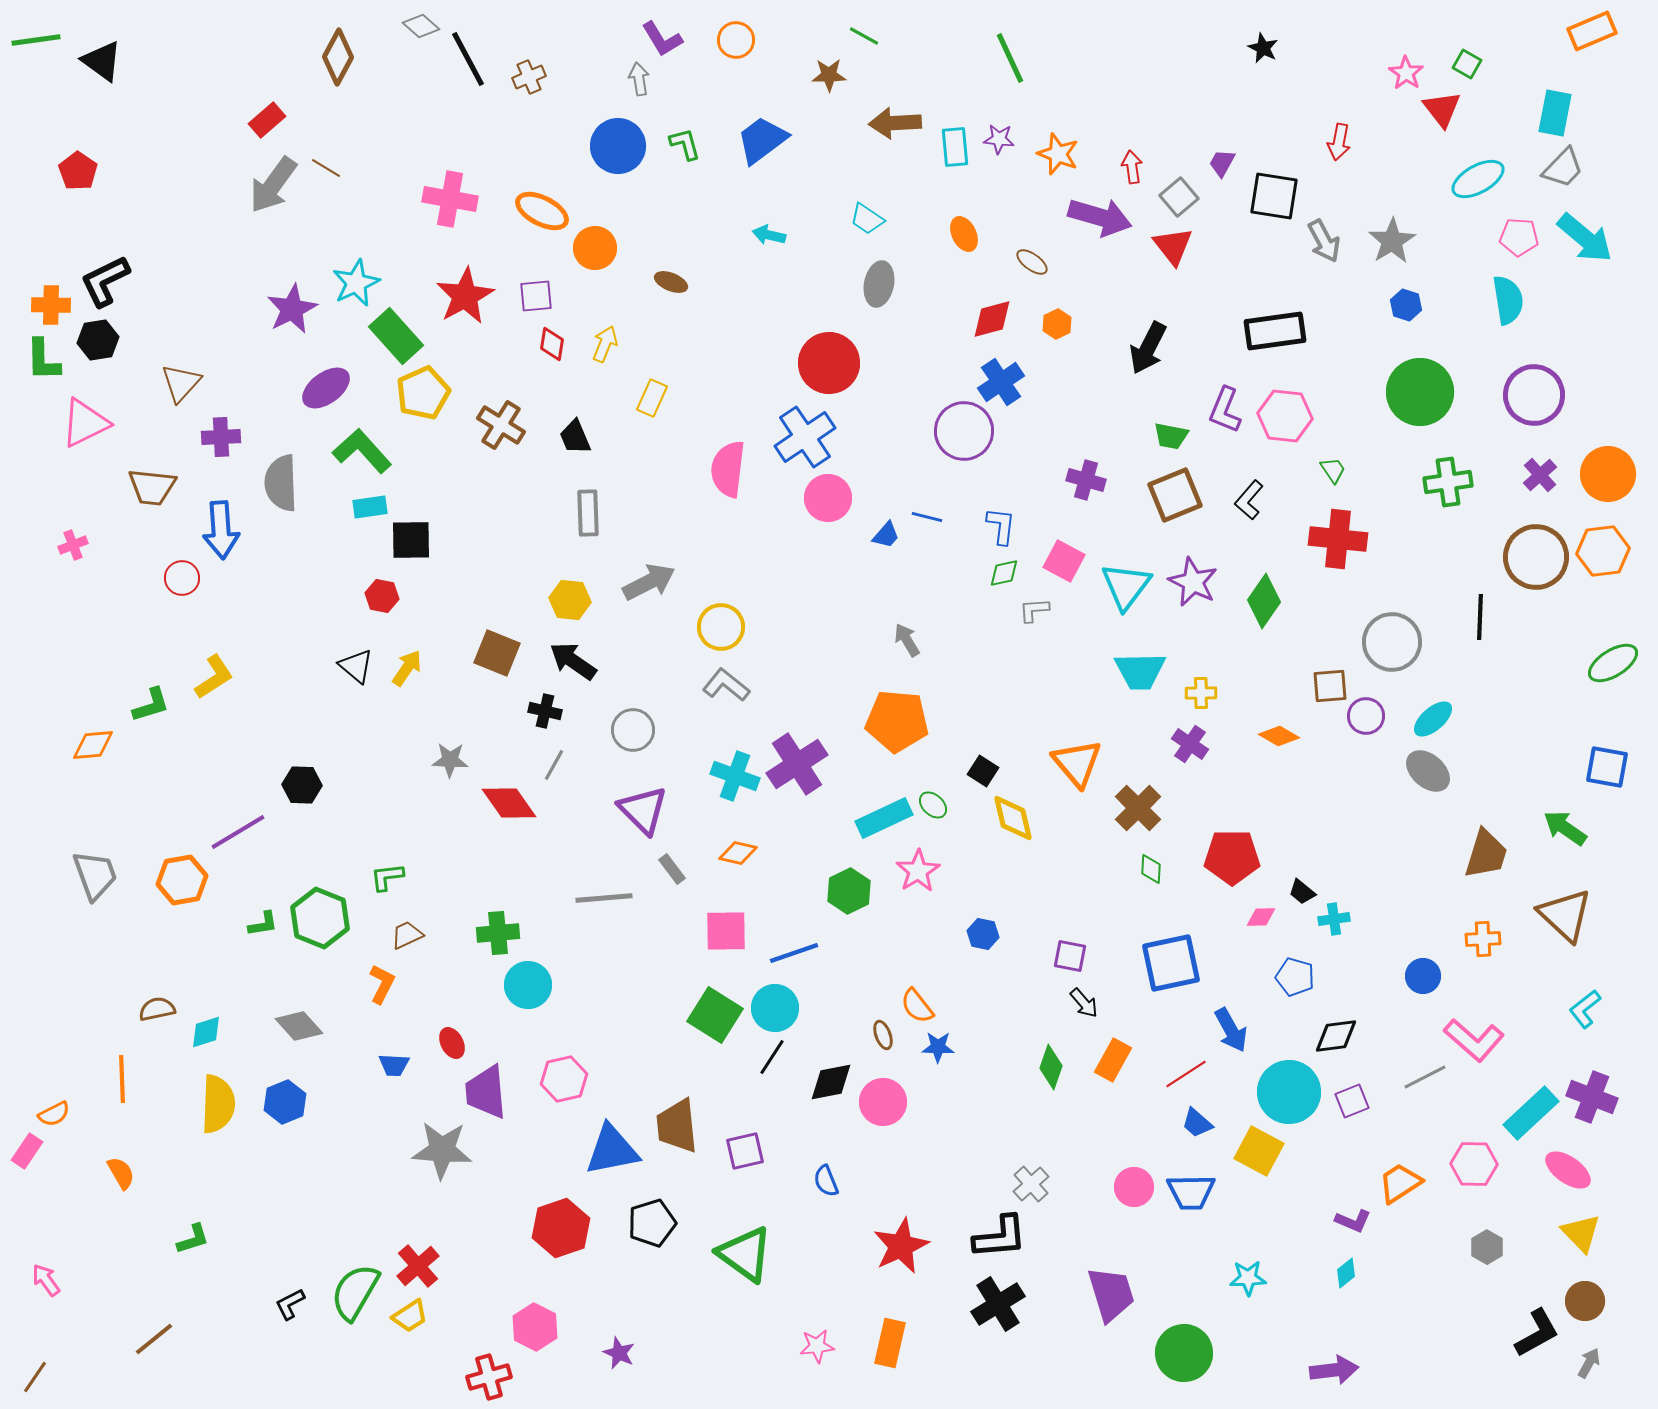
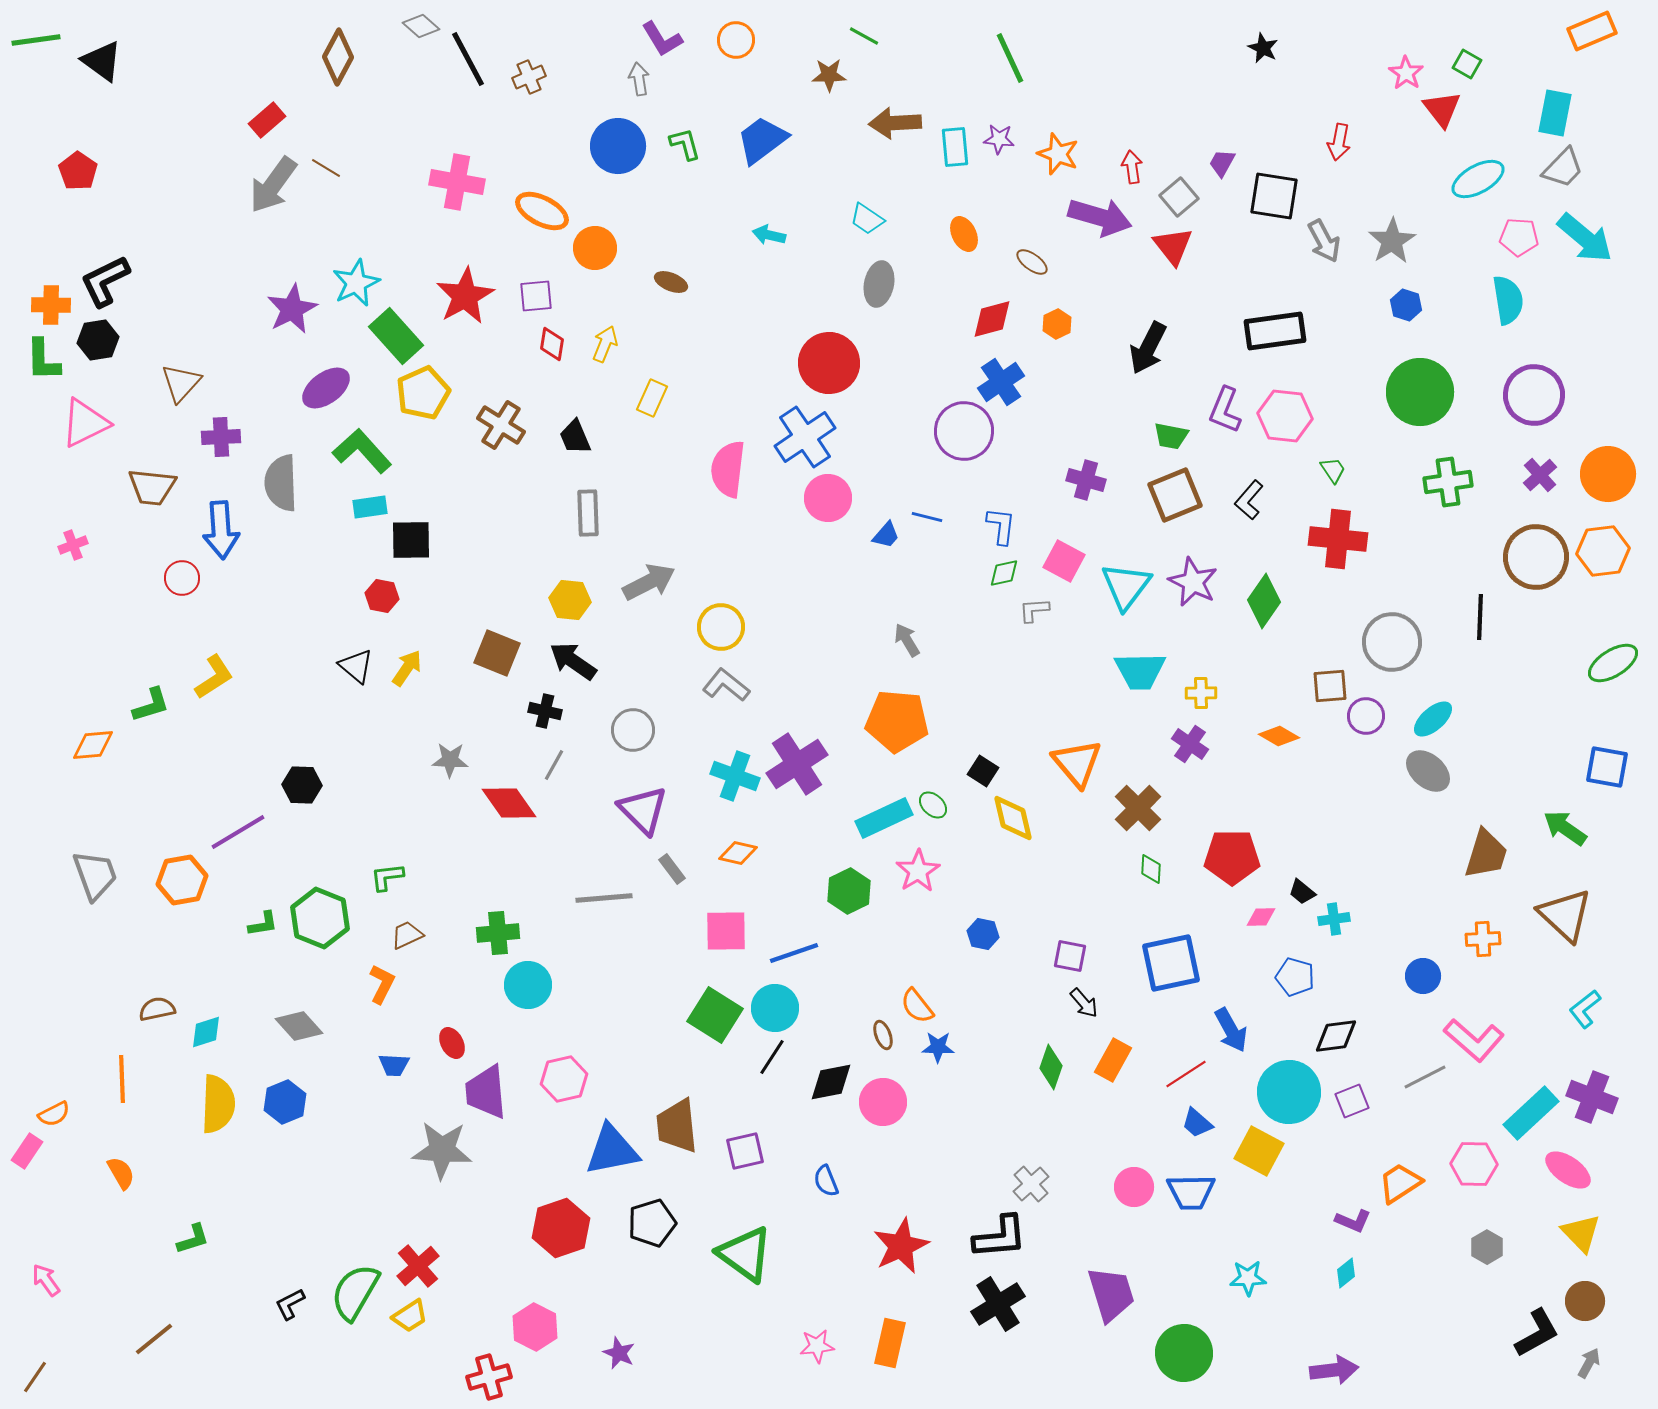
pink cross at (450, 199): moved 7 px right, 17 px up
